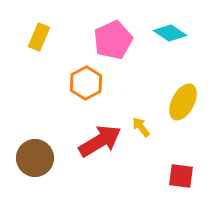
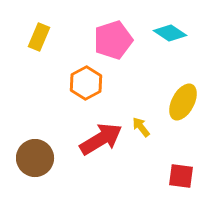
pink pentagon: rotated 6 degrees clockwise
red arrow: moved 1 px right, 2 px up
